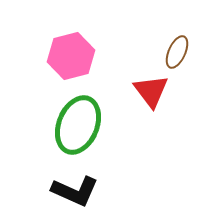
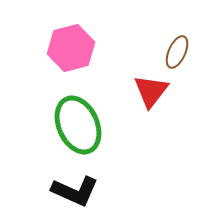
pink hexagon: moved 8 px up
red triangle: rotated 15 degrees clockwise
green ellipse: rotated 46 degrees counterclockwise
